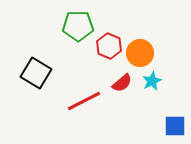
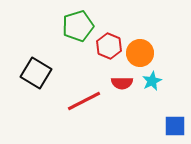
green pentagon: rotated 16 degrees counterclockwise
red semicircle: rotated 40 degrees clockwise
